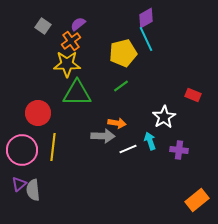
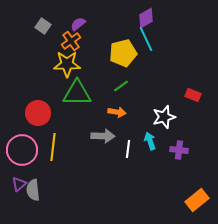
white star: rotated 15 degrees clockwise
orange arrow: moved 11 px up
white line: rotated 60 degrees counterclockwise
